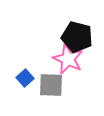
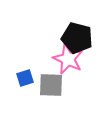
black pentagon: moved 1 px down
blue square: rotated 24 degrees clockwise
